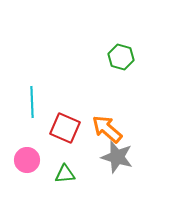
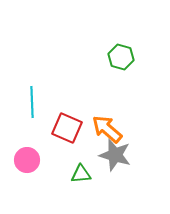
red square: moved 2 px right
gray star: moved 2 px left, 2 px up
green triangle: moved 16 px right
